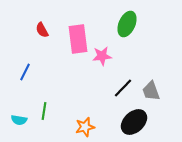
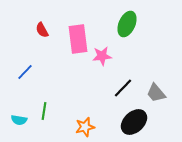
blue line: rotated 18 degrees clockwise
gray trapezoid: moved 5 px right, 2 px down; rotated 20 degrees counterclockwise
